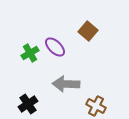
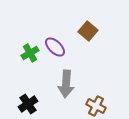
gray arrow: rotated 88 degrees counterclockwise
